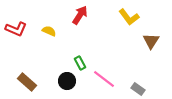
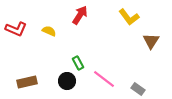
green rectangle: moved 2 px left
brown rectangle: rotated 54 degrees counterclockwise
